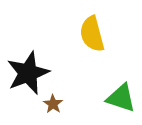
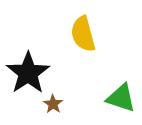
yellow semicircle: moved 9 px left
black star: rotated 12 degrees counterclockwise
